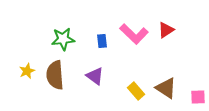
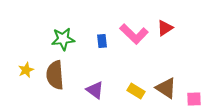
red triangle: moved 1 px left, 2 px up
yellow star: moved 1 px left, 1 px up
purple triangle: moved 14 px down
yellow rectangle: rotated 18 degrees counterclockwise
pink square: moved 4 px left, 2 px down
